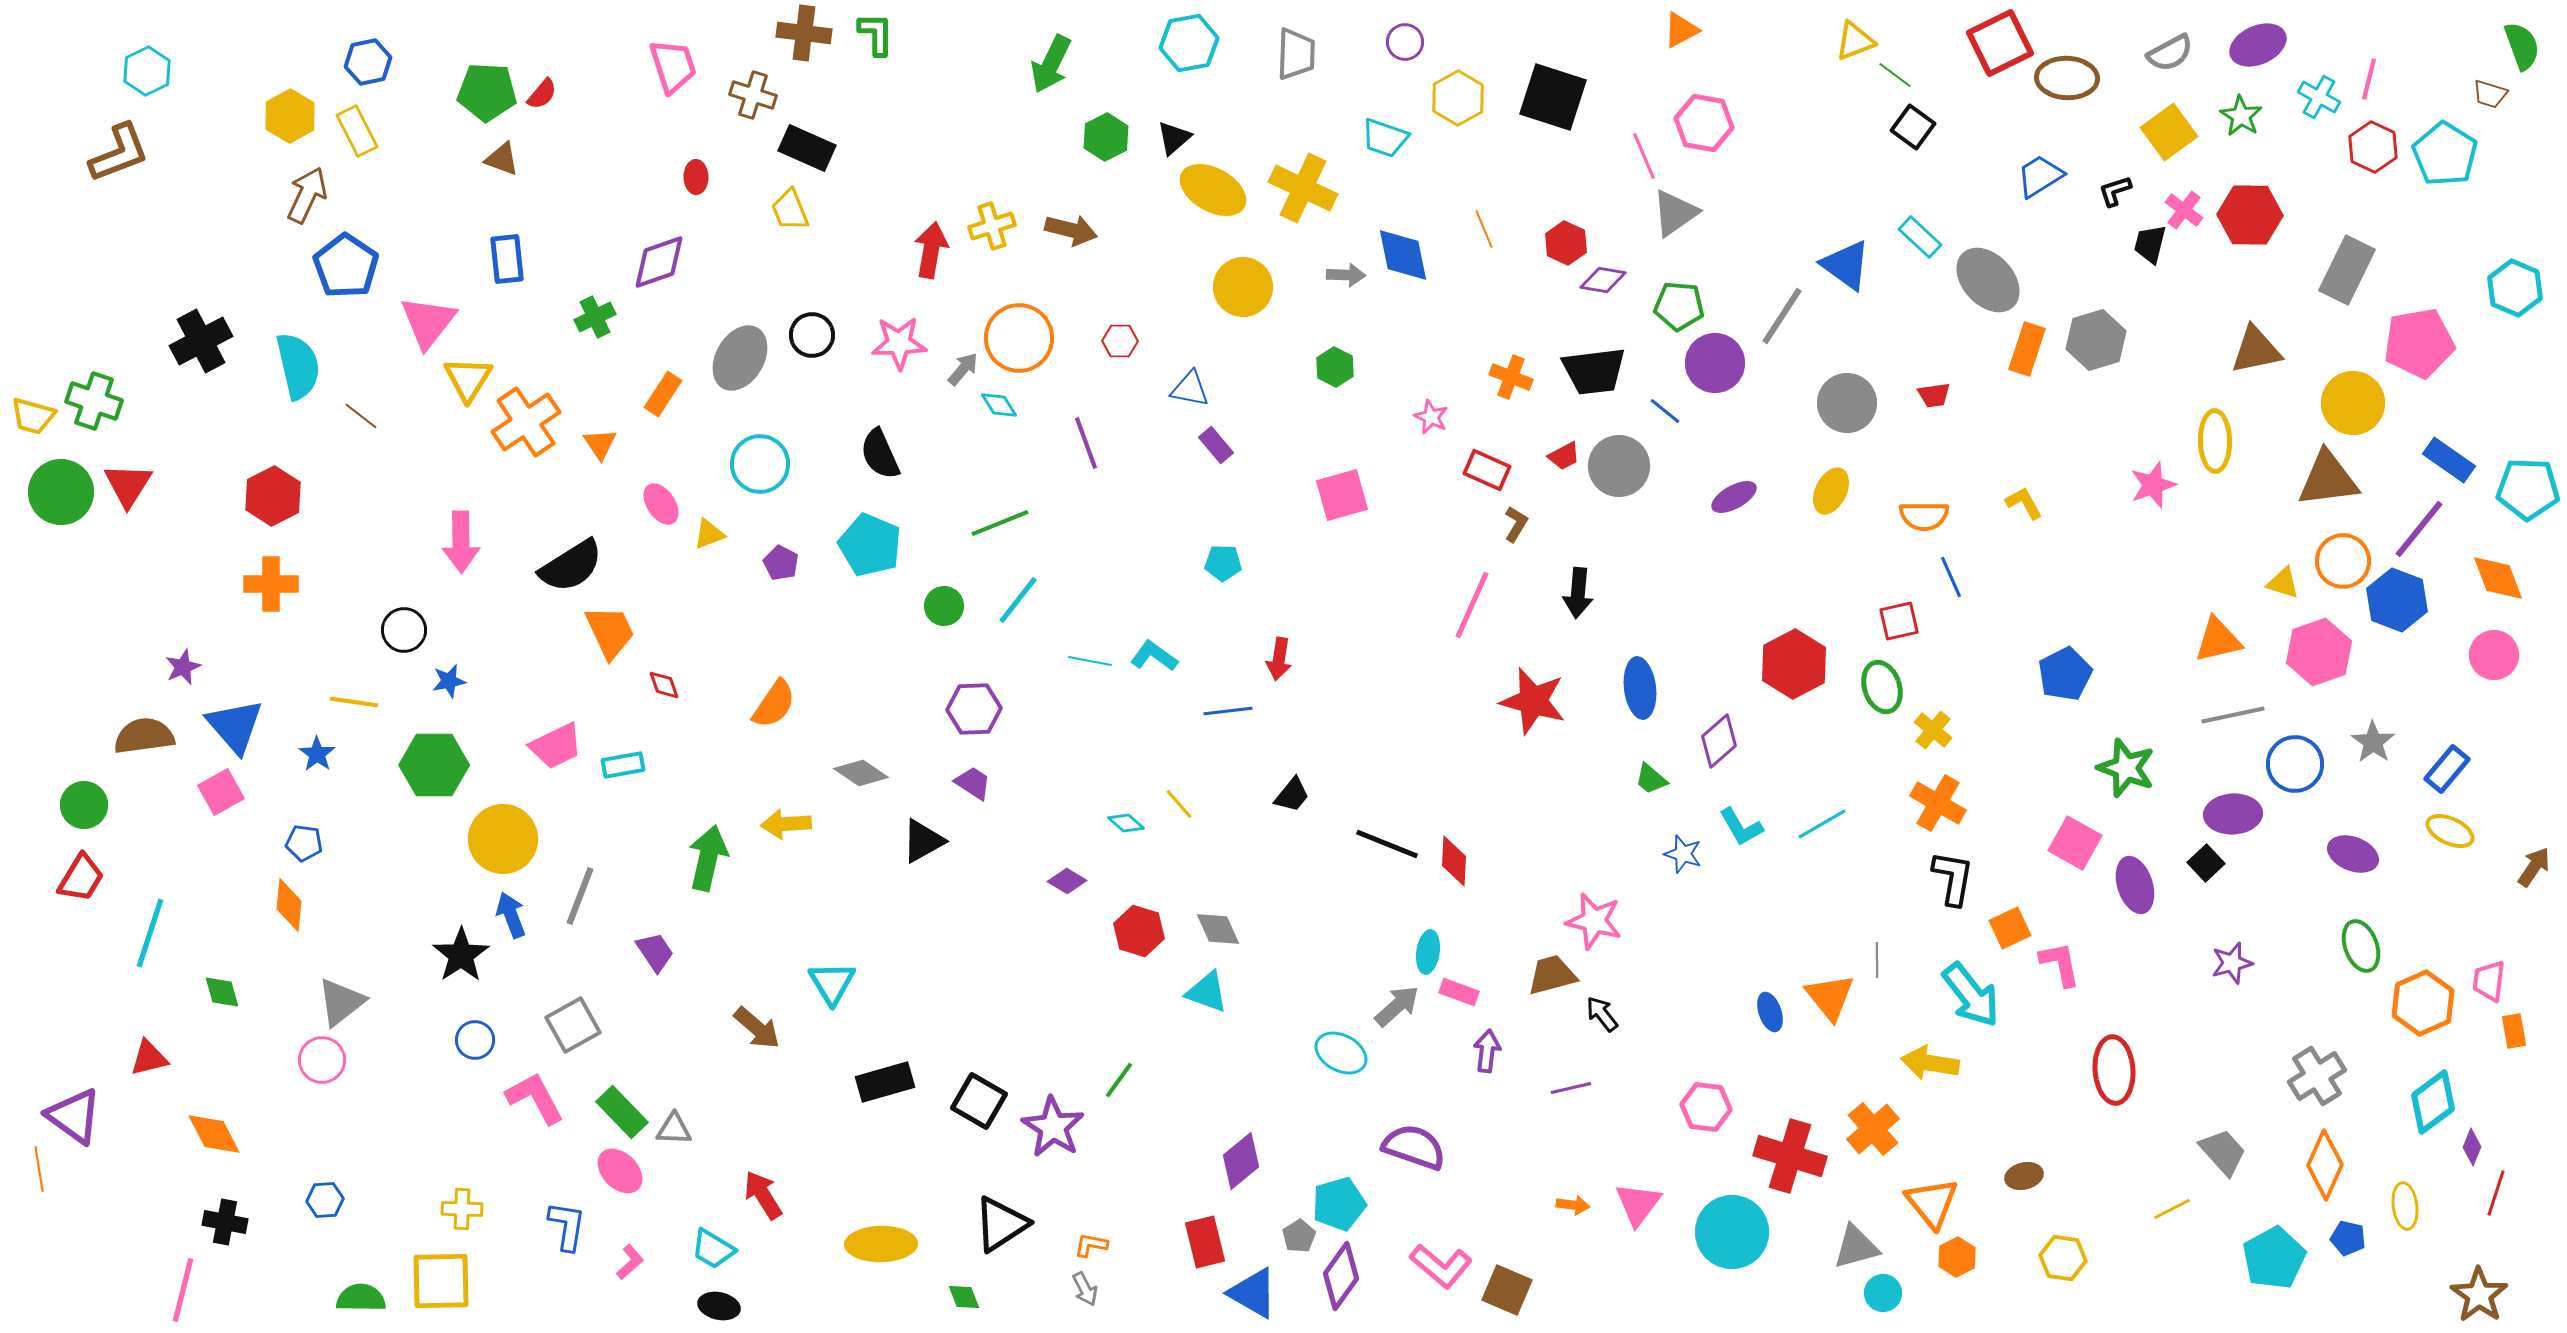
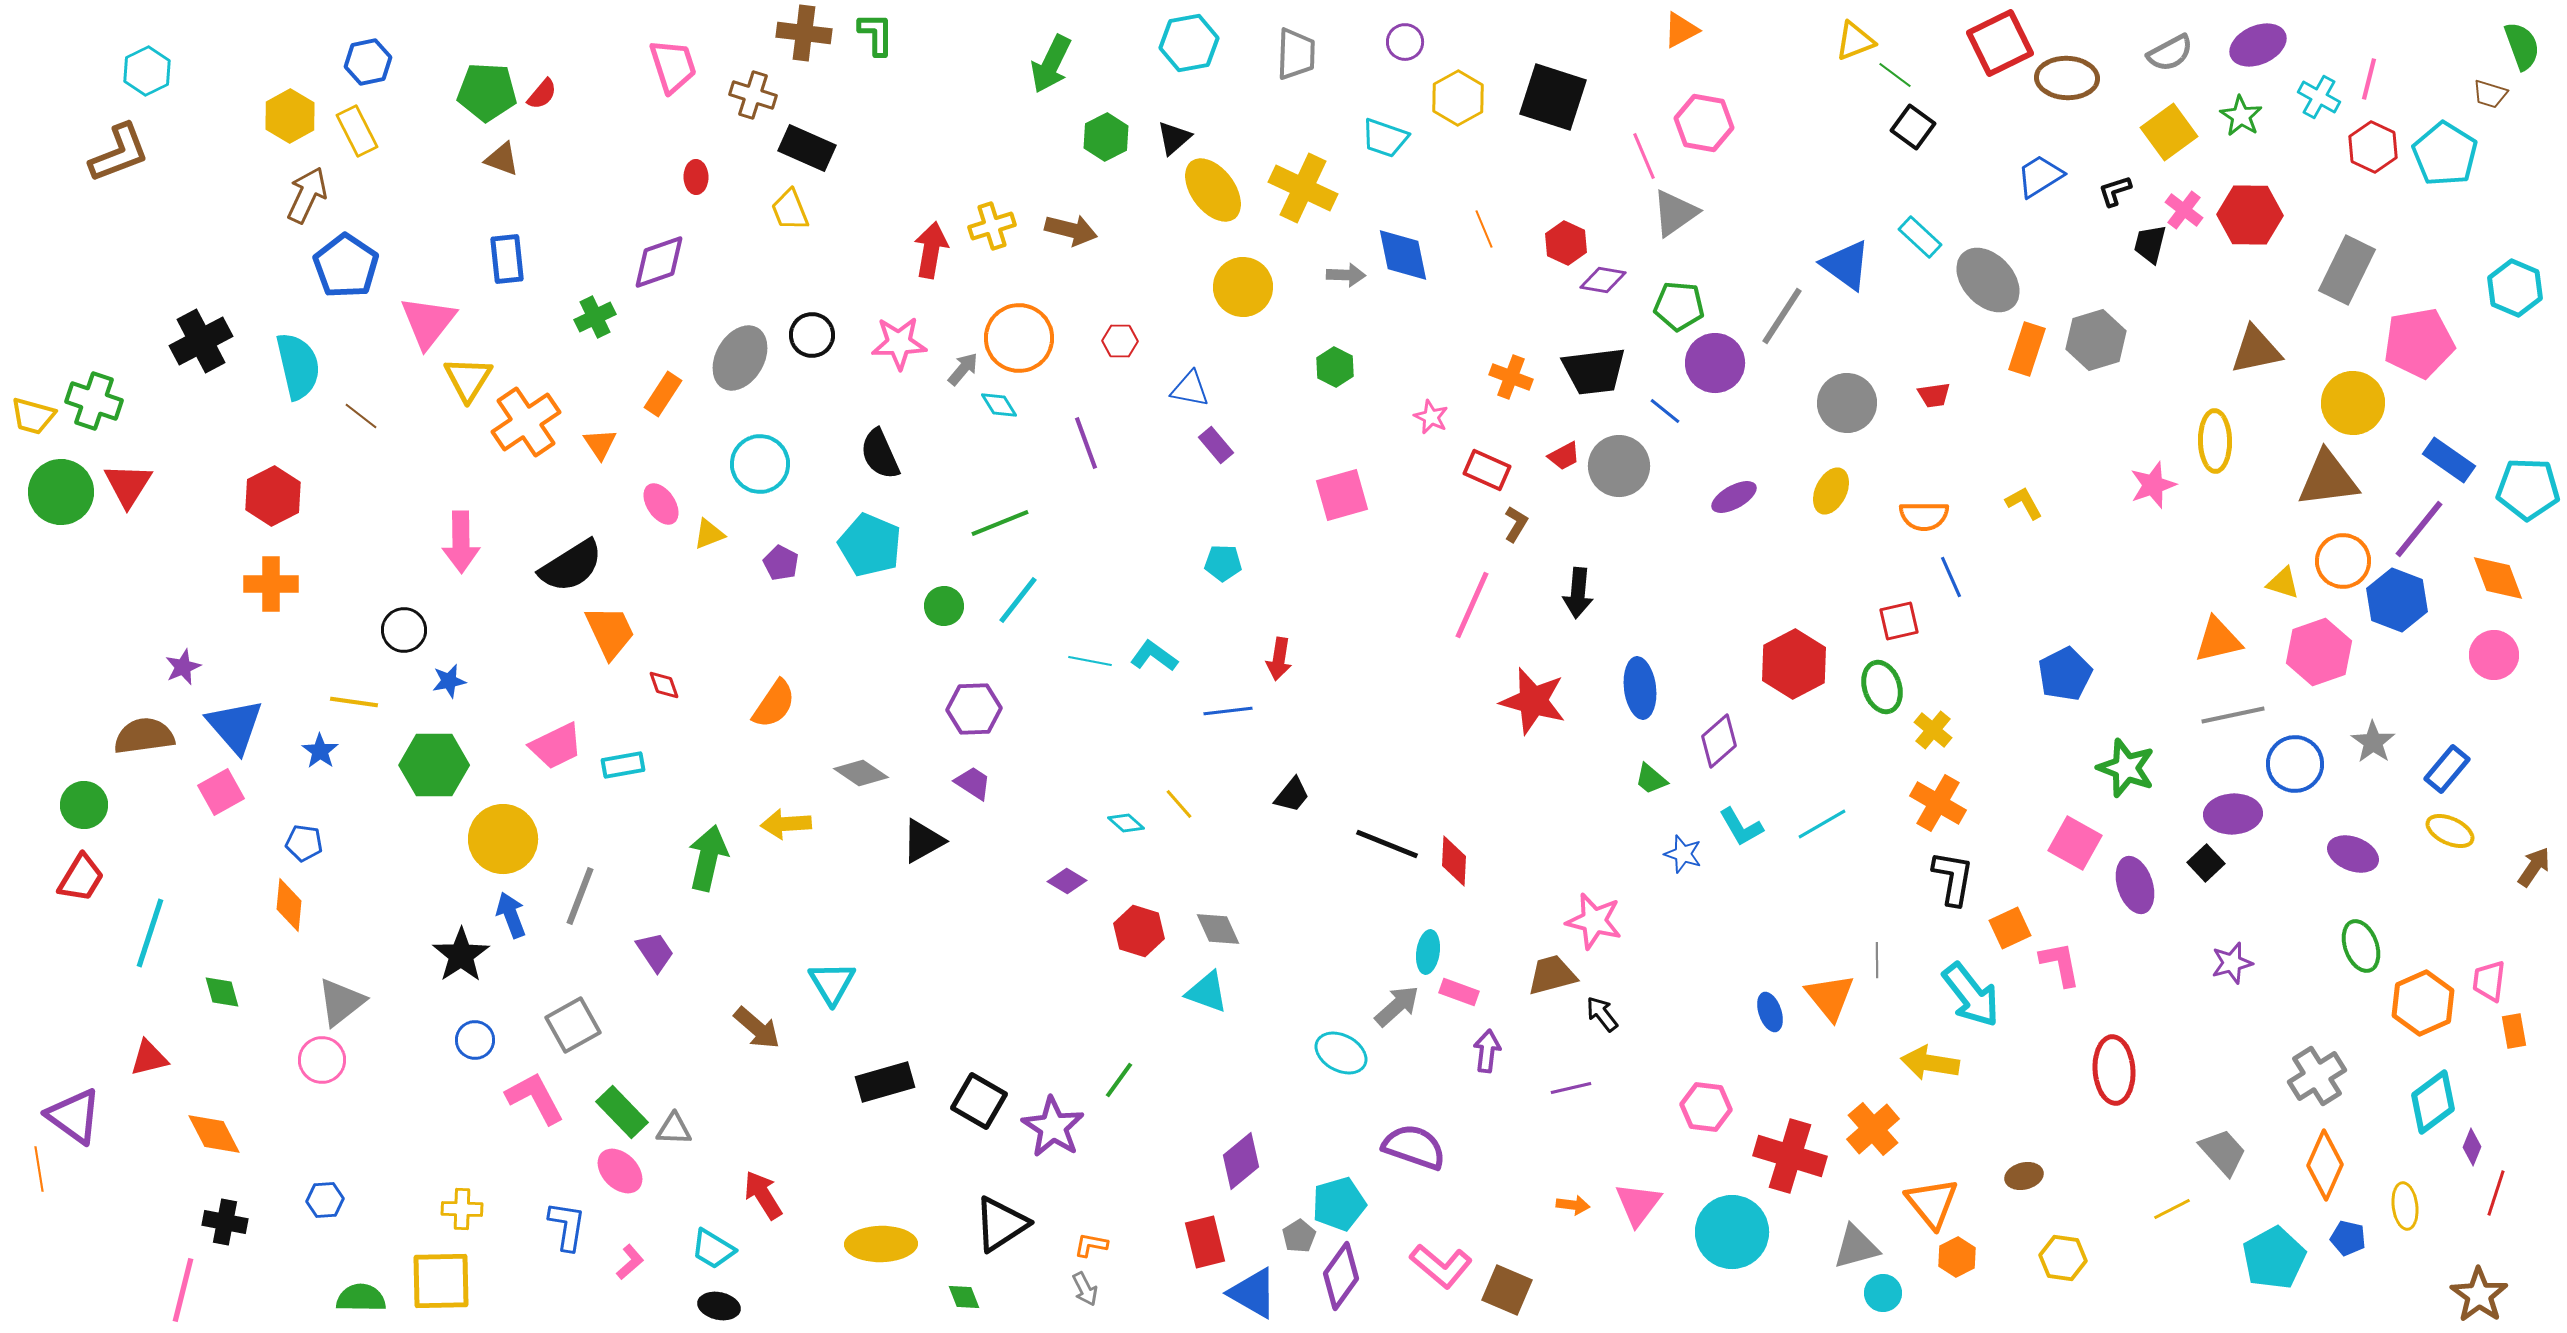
yellow ellipse at (1213, 190): rotated 24 degrees clockwise
blue star at (317, 754): moved 3 px right, 3 px up
